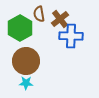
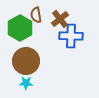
brown semicircle: moved 3 px left, 1 px down
